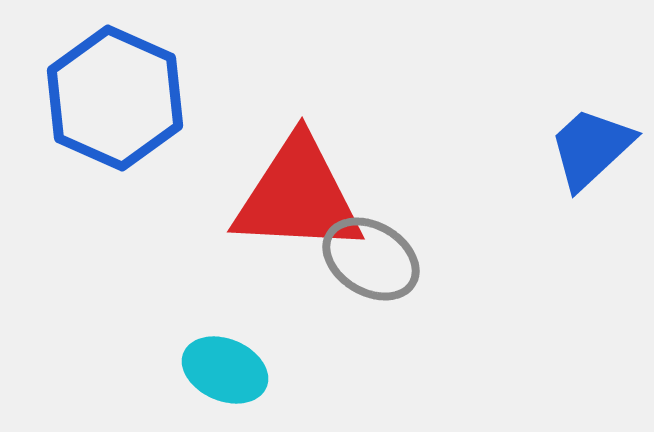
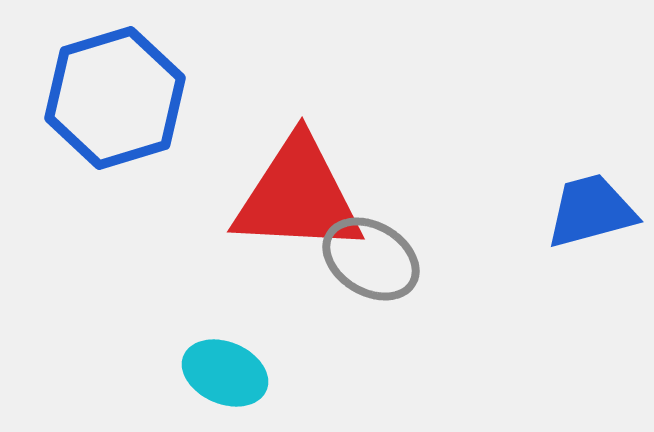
blue hexagon: rotated 19 degrees clockwise
blue trapezoid: moved 63 px down; rotated 28 degrees clockwise
cyan ellipse: moved 3 px down
